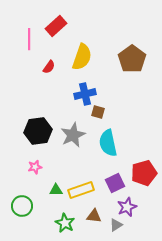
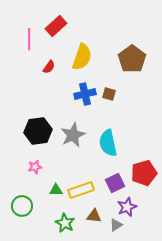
brown square: moved 11 px right, 18 px up
